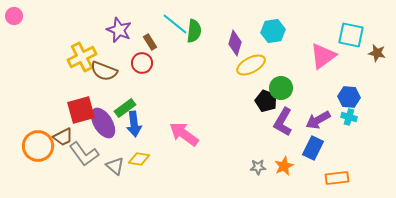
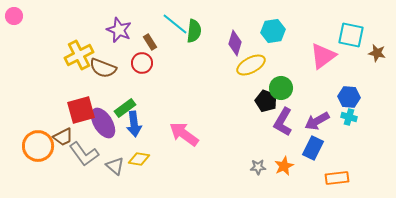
yellow cross: moved 3 px left, 2 px up
brown semicircle: moved 1 px left, 3 px up
purple arrow: moved 1 px left, 1 px down
